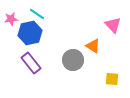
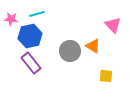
cyan line: rotated 49 degrees counterclockwise
pink star: rotated 16 degrees clockwise
blue hexagon: moved 3 px down
gray circle: moved 3 px left, 9 px up
yellow square: moved 6 px left, 3 px up
